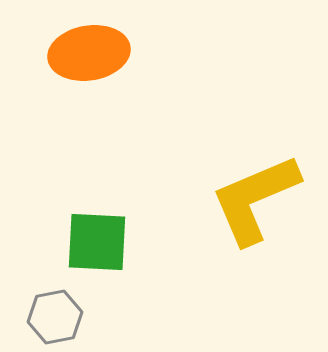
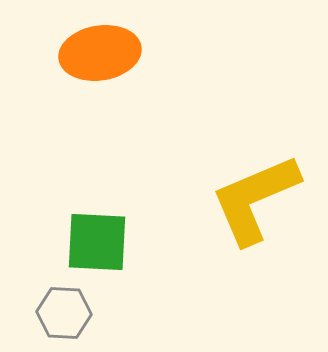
orange ellipse: moved 11 px right
gray hexagon: moved 9 px right, 4 px up; rotated 14 degrees clockwise
